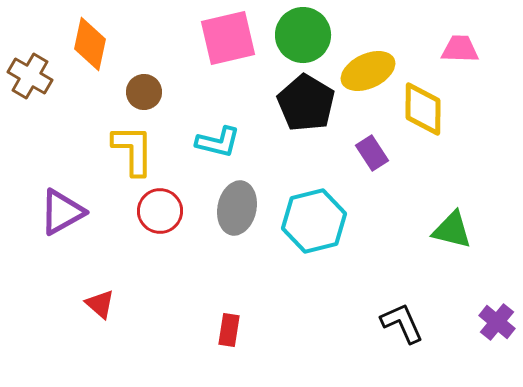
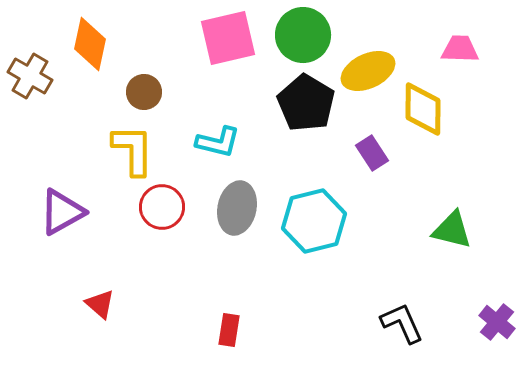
red circle: moved 2 px right, 4 px up
